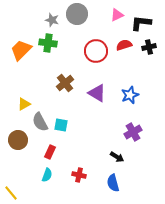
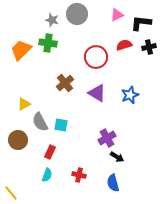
red circle: moved 6 px down
purple cross: moved 26 px left, 6 px down
